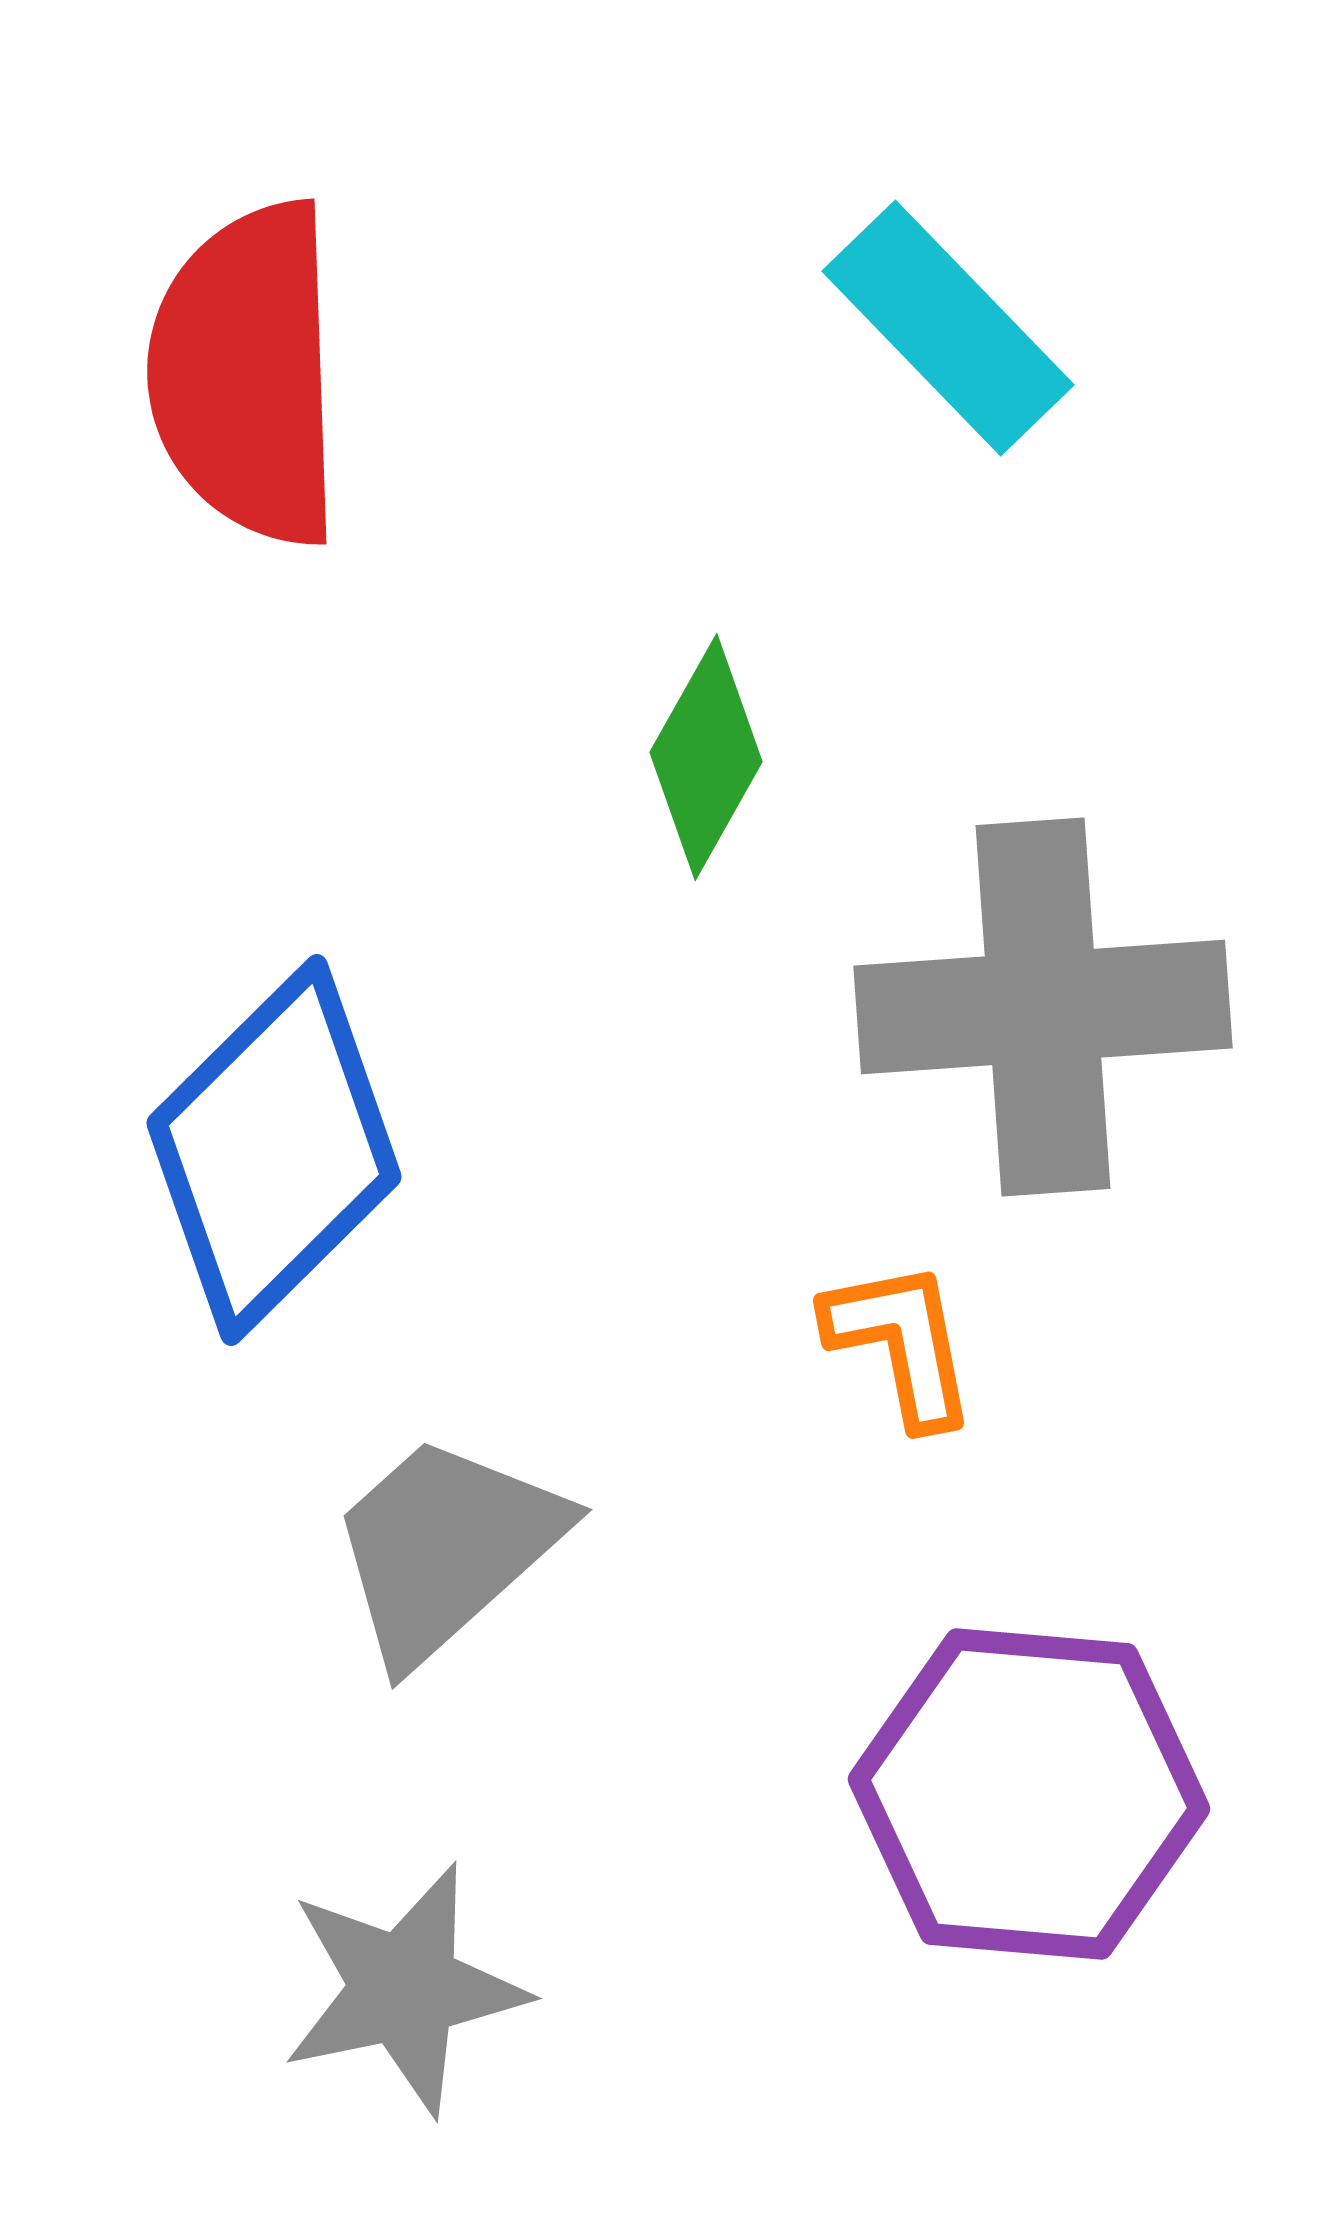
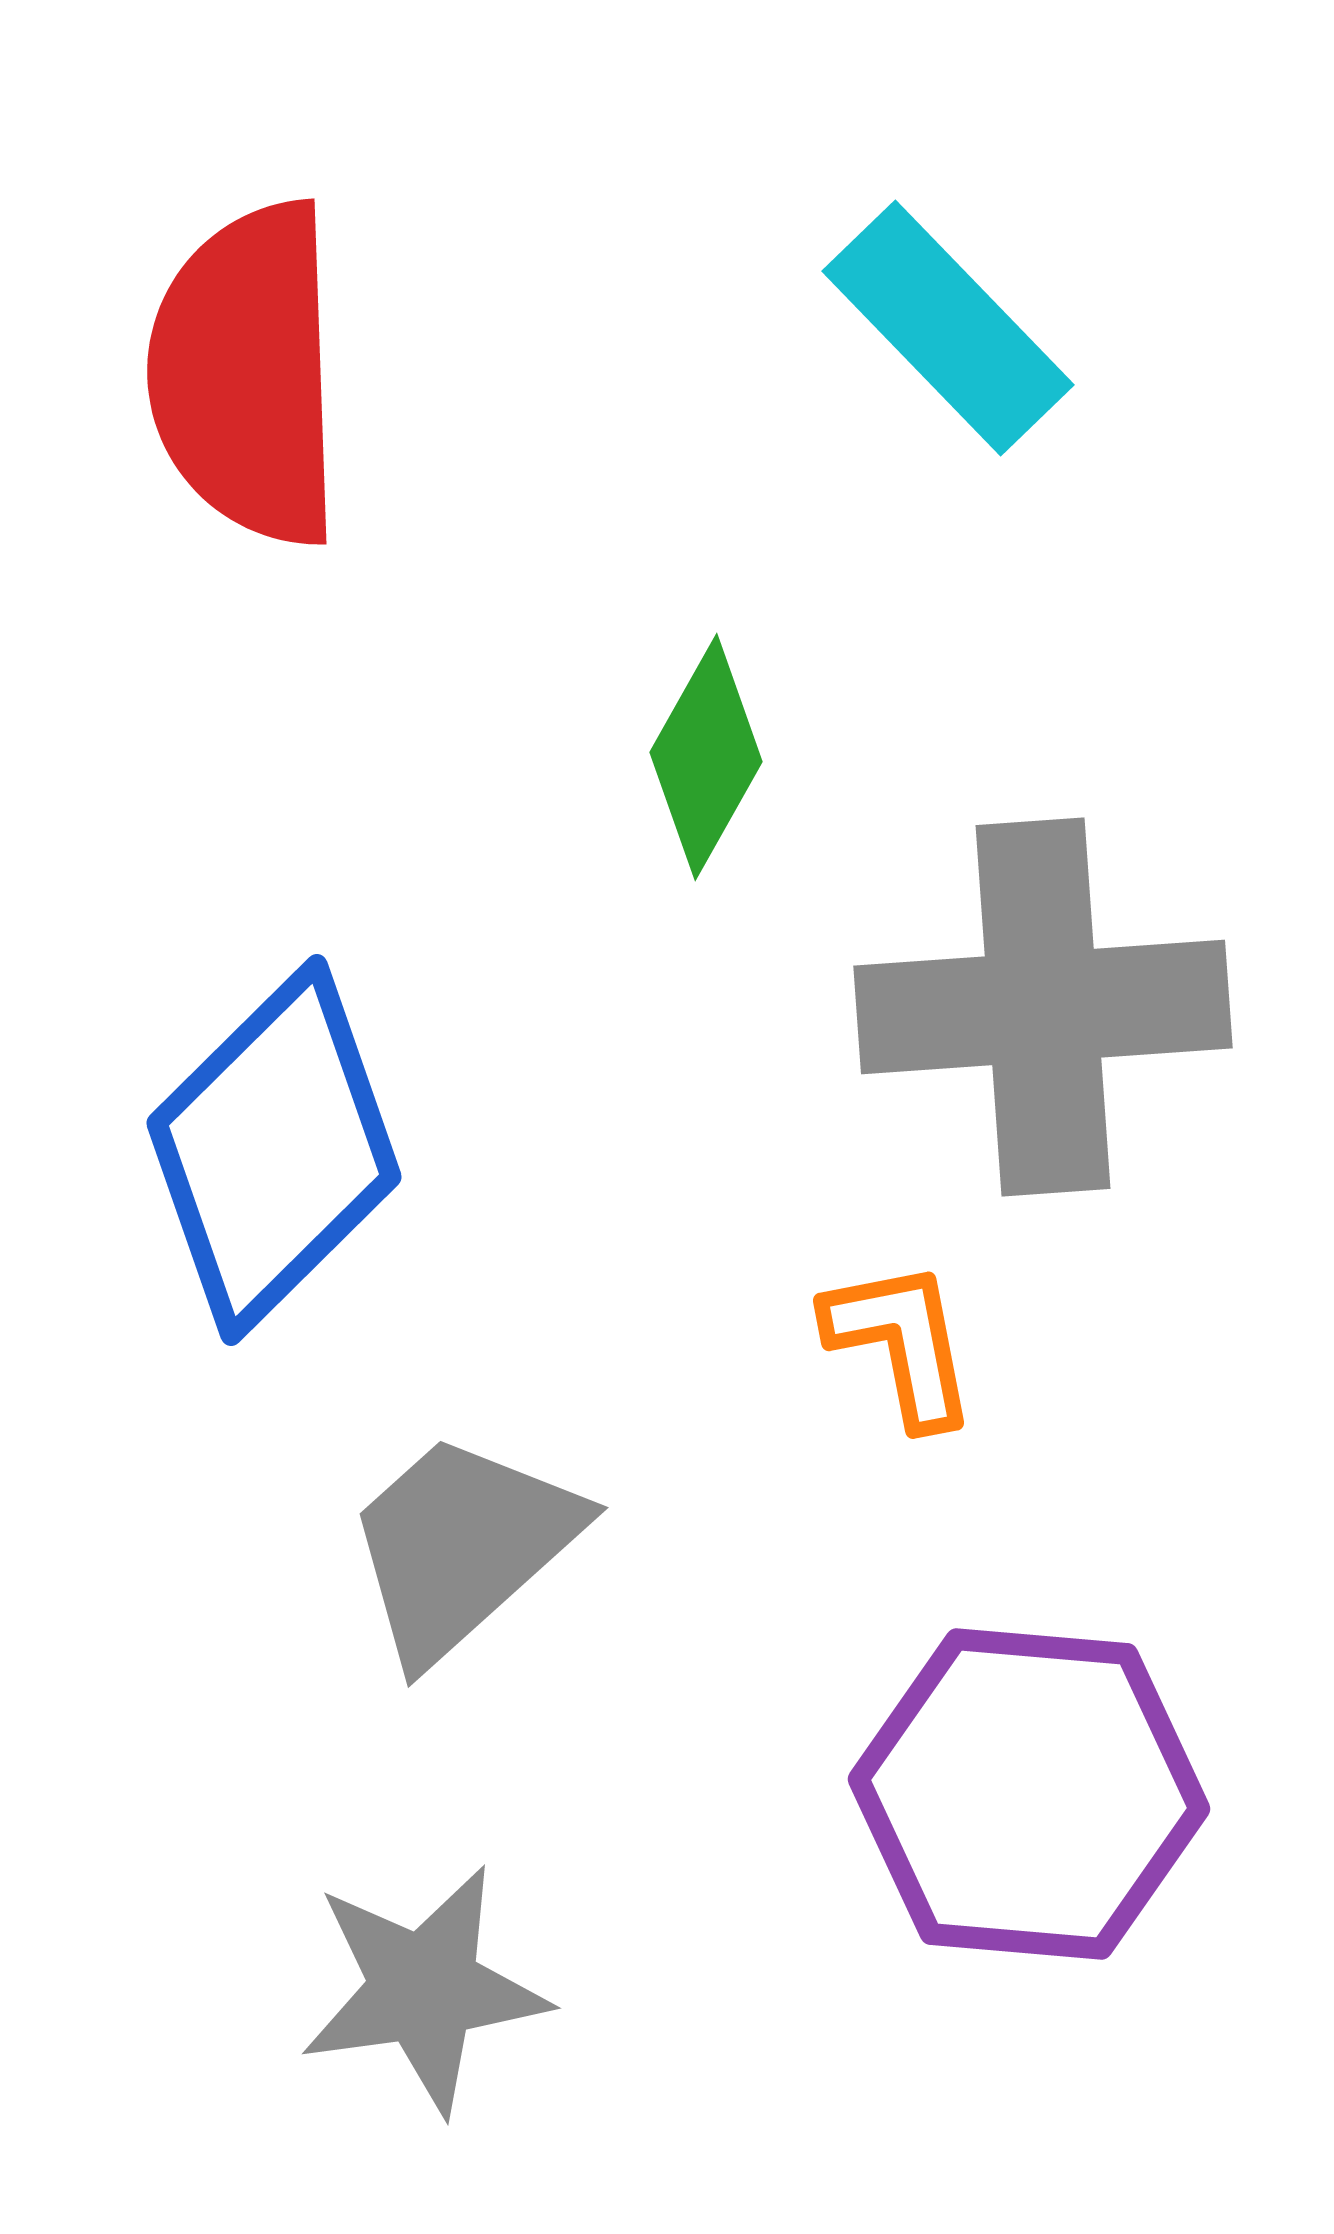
gray trapezoid: moved 16 px right, 2 px up
gray star: moved 20 px right; rotated 4 degrees clockwise
